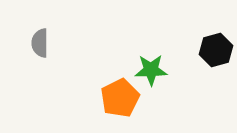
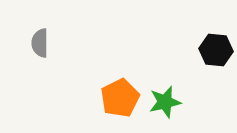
black hexagon: rotated 20 degrees clockwise
green star: moved 14 px right, 32 px down; rotated 12 degrees counterclockwise
